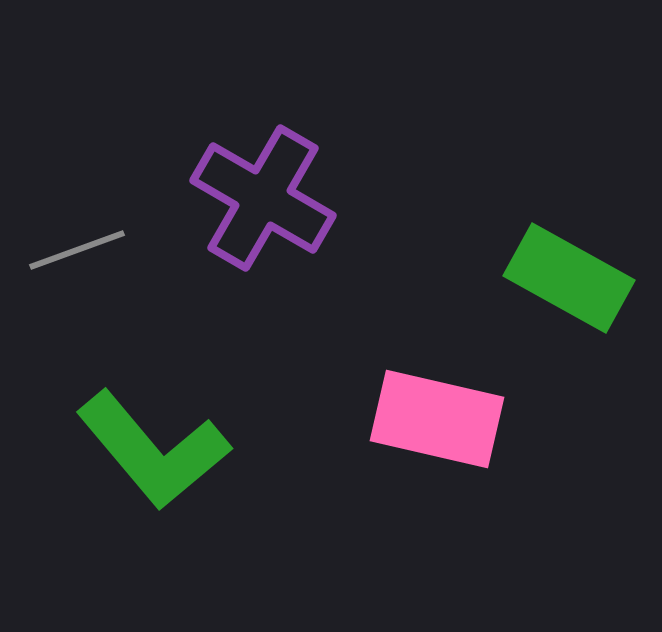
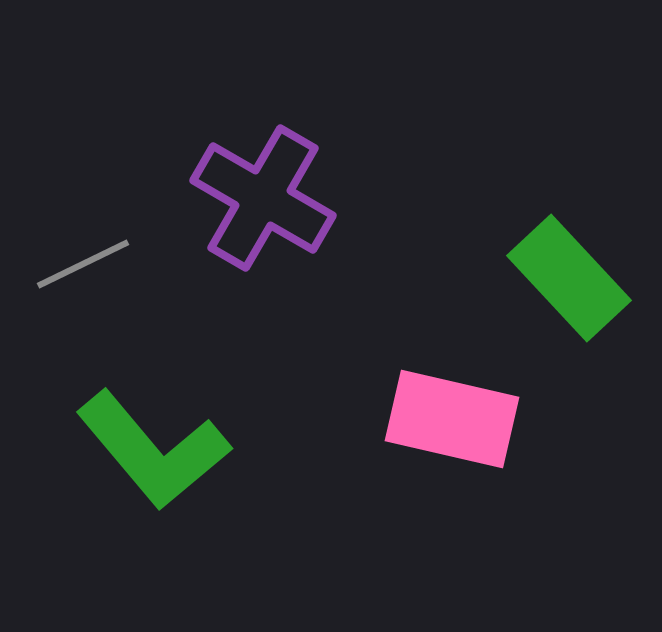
gray line: moved 6 px right, 14 px down; rotated 6 degrees counterclockwise
green rectangle: rotated 18 degrees clockwise
pink rectangle: moved 15 px right
